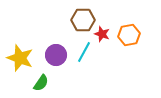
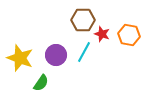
orange hexagon: rotated 20 degrees clockwise
